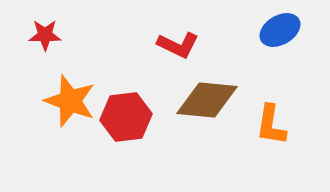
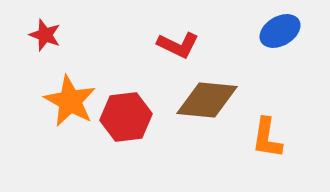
blue ellipse: moved 1 px down
red star: rotated 20 degrees clockwise
orange star: rotated 8 degrees clockwise
orange L-shape: moved 4 px left, 13 px down
